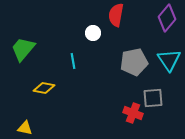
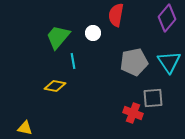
green trapezoid: moved 35 px right, 12 px up
cyan triangle: moved 2 px down
yellow diamond: moved 11 px right, 2 px up
